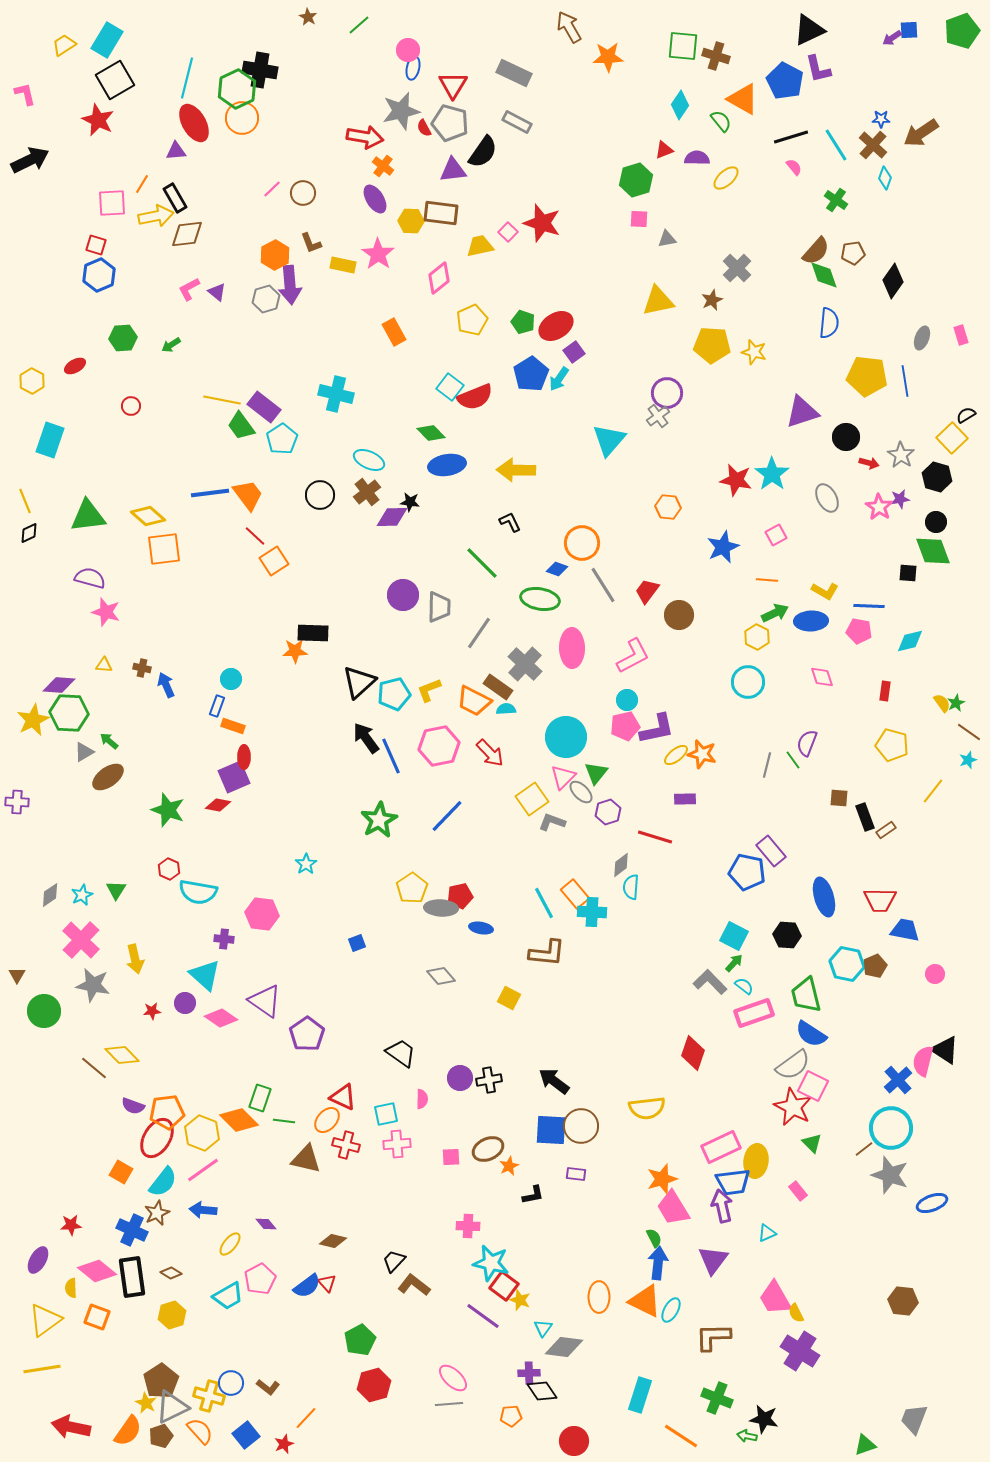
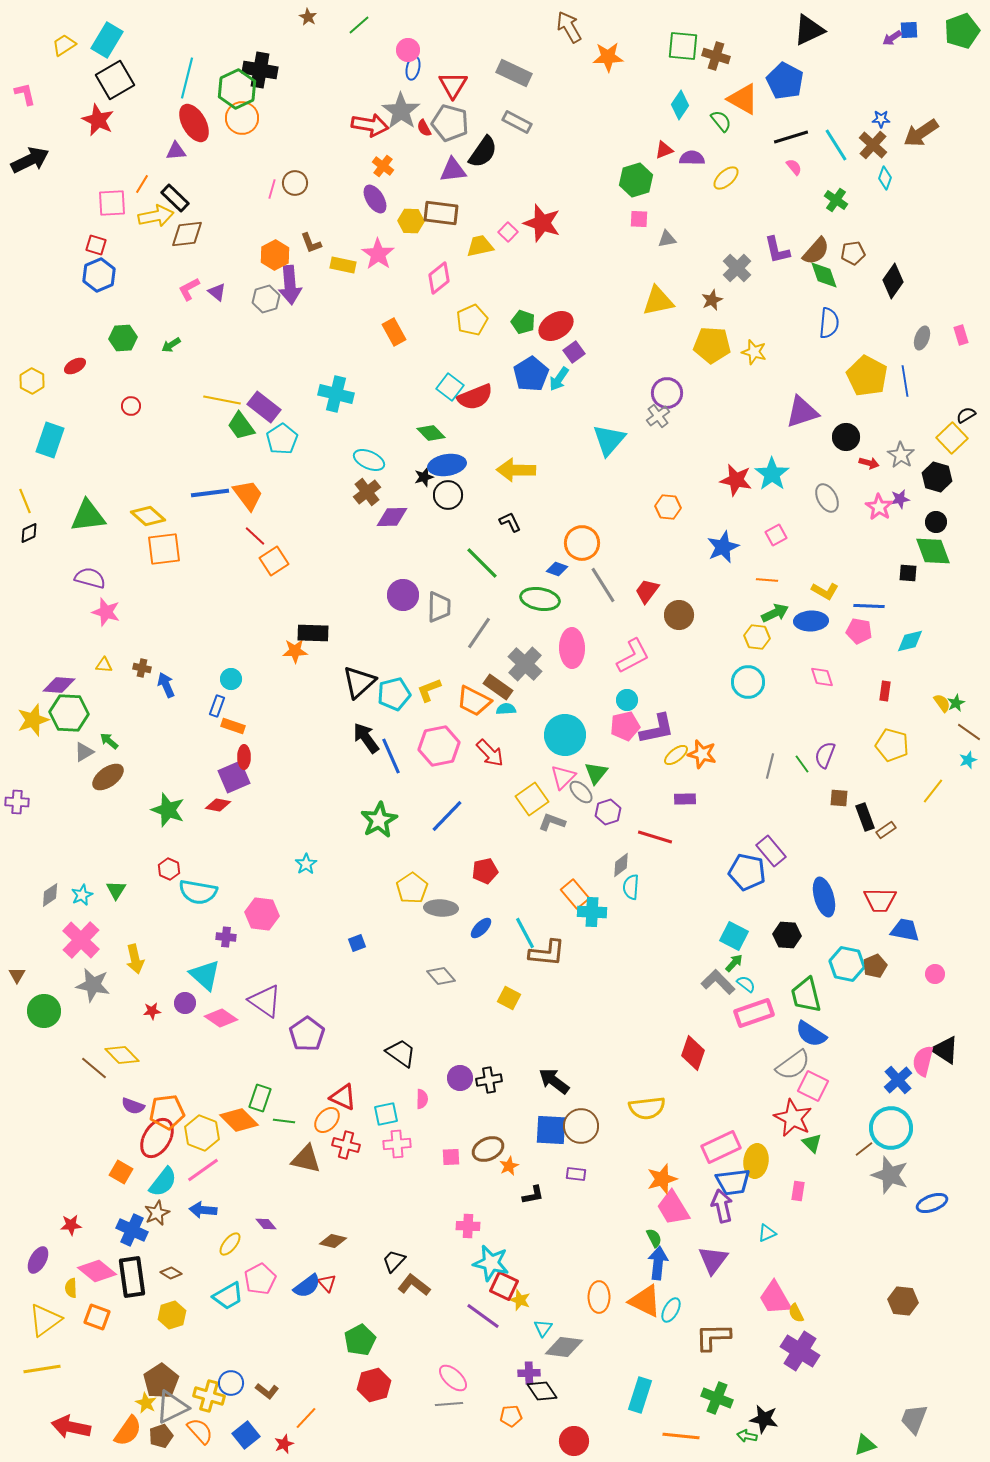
purple L-shape at (818, 69): moved 41 px left, 181 px down
gray star at (401, 111): rotated 24 degrees counterclockwise
red arrow at (365, 137): moved 5 px right, 12 px up
purple semicircle at (697, 158): moved 5 px left
pink line at (272, 189): rotated 30 degrees counterclockwise
brown circle at (303, 193): moved 8 px left, 10 px up
black rectangle at (175, 198): rotated 16 degrees counterclockwise
yellow pentagon at (867, 376): rotated 21 degrees clockwise
black circle at (320, 495): moved 128 px right
black star at (410, 502): moved 14 px right, 25 px up; rotated 24 degrees counterclockwise
yellow hexagon at (757, 637): rotated 20 degrees counterclockwise
yellow star at (33, 720): rotated 8 degrees clockwise
cyan circle at (566, 737): moved 1 px left, 2 px up
purple semicircle at (807, 743): moved 18 px right, 12 px down
green line at (793, 760): moved 9 px right, 4 px down
gray line at (767, 765): moved 3 px right, 1 px down
red pentagon at (460, 896): moved 25 px right, 25 px up
cyan line at (544, 903): moved 19 px left, 30 px down
blue ellipse at (481, 928): rotated 55 degrees counterclockwise
purple cross at (224, 939): moved 2 px right, 2 px up
gray L-shape at (710, 982): moved 8 px right
cyan semicircle at (744, 986): moved 2 px right, 2 px up
red star at (793, 1107): moved 11 px down
pink rectangle at (798, 1191): rotated 48 degrees clockwise
red square at (504, 1286): rotated 12 degrees counterclockwise
brown L-shape at (268, 1387): moved 1 px left, 4 px down
orange line at (681, 1436): rotated 27 degrees counterclockwise
